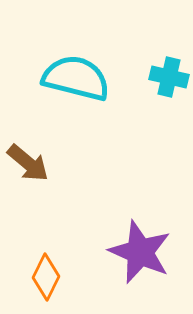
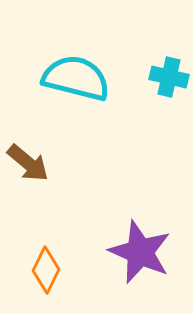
orange diamond: moved 7 px up
